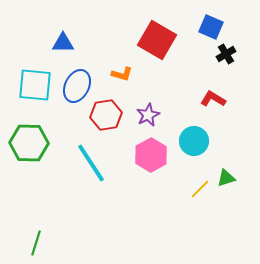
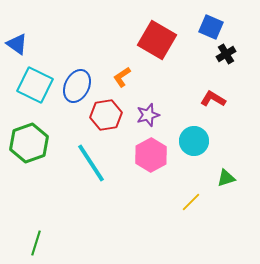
blue triangle: moved 46 px left, 1 px down; rotated 35 degrees clockwise
orange L-shape: moved 3 px down; rotated 130 degrees clockwise
cyan square: rotated 21 degrees clockwise
purple star: rotated 10 degrees clockwise
green hexagon: rotated 21 degrees counterclockwise
yellow line: moved 9 px left, 13 px down
